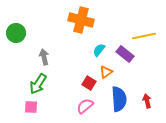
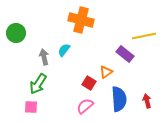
cyan semicircle: moved 35 px left
